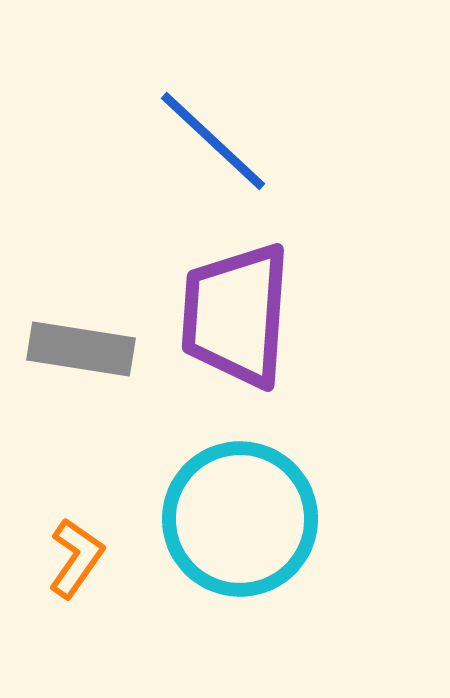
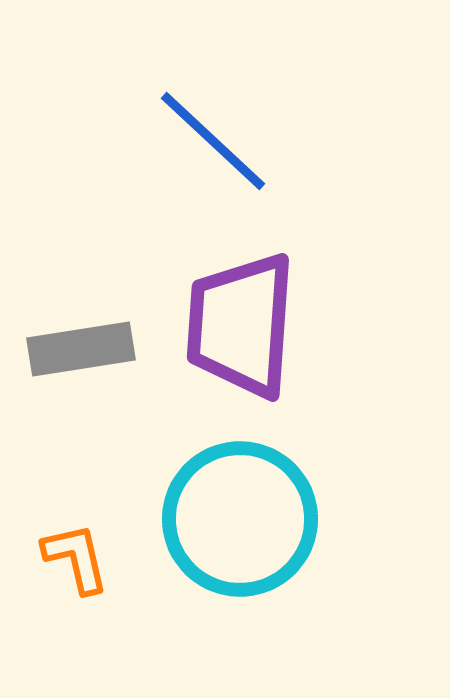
purple trapezoid: moved 5 px right, 10 px down
gray rectangle: rotated 18 degrees counterclockwise
orange L-shape: rotated 48 degrees counterclockwise
